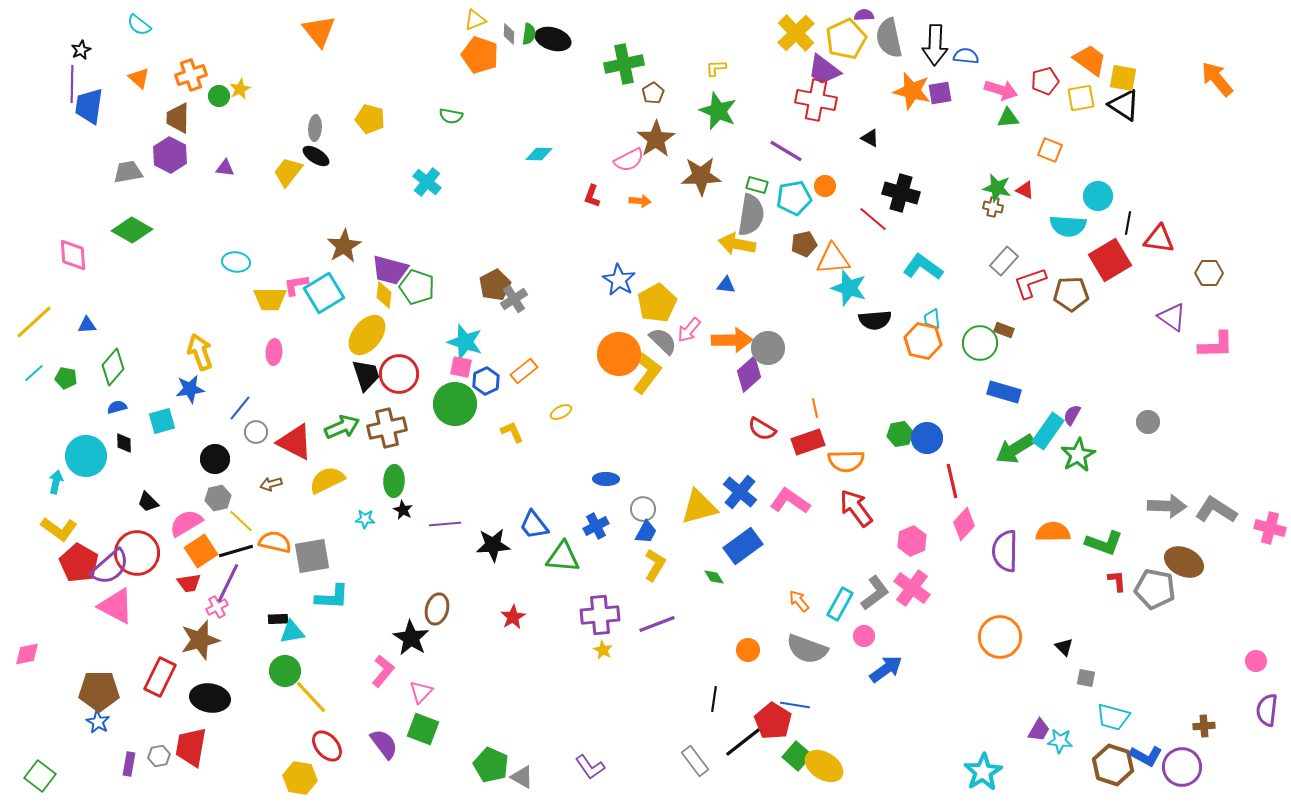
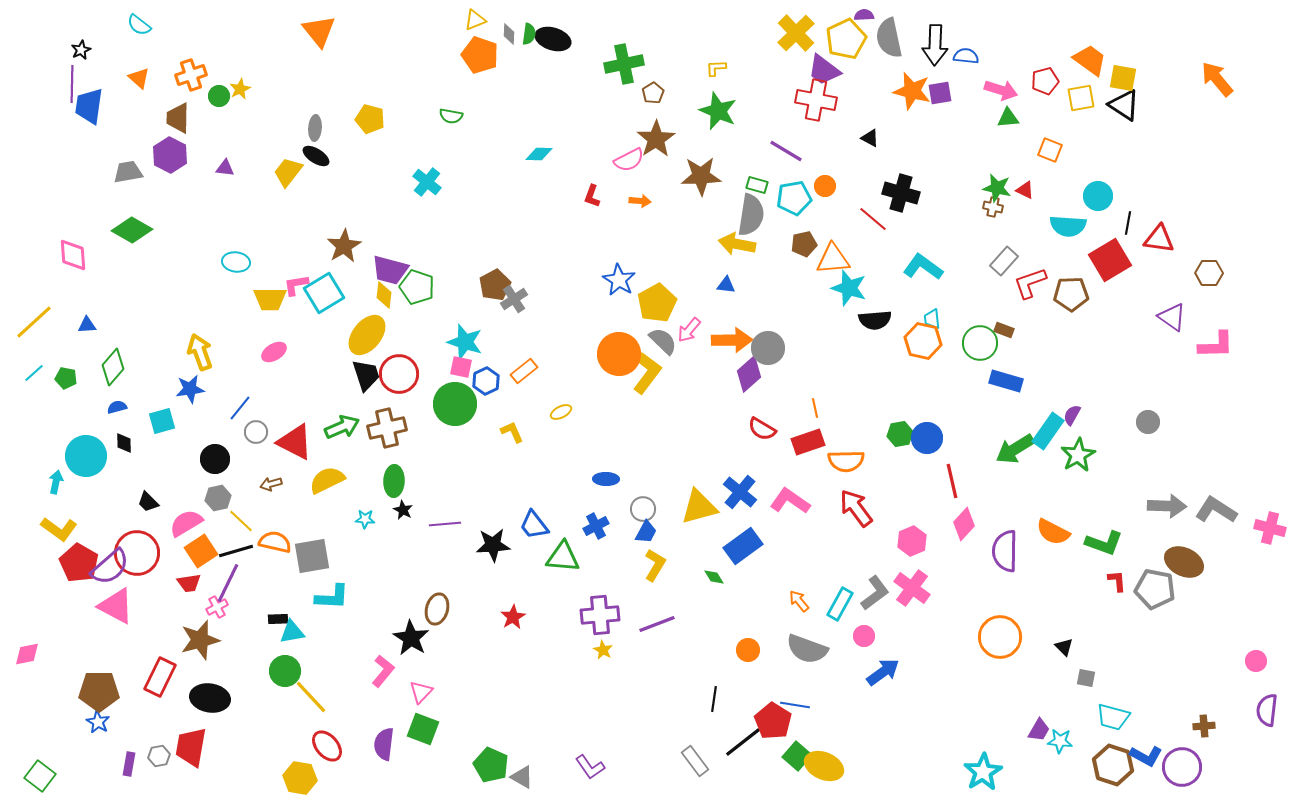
pink ellipse at (274, 352): rotated 55 degrees clockwise
blue rectangle at (1004, 392): moved 2 px right, 11 px up
orange semicircle at (1053, 532): rotated 152 degrees counterclockwise
blue arrow at (886, 669): moved 3 px left, 3 px down
purple semicircle at (384, 744): rotated 136 degrees counterclockwise
yellow ellipse at (824, 766): rotated 9 degrees counterclockwise
